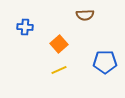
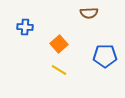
brown semicircle: moved 4 px right, 2 px up
blue pentagon: moved 6 px up
yellow line: rotated 56 degrees clockwise
